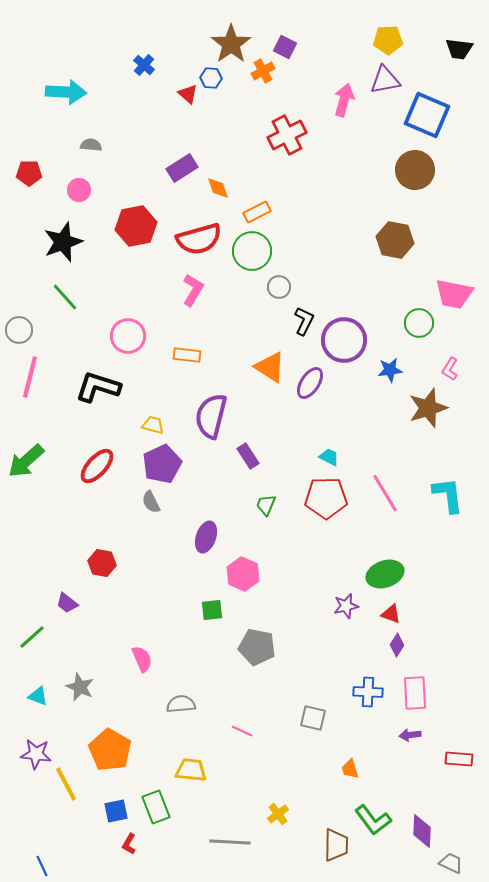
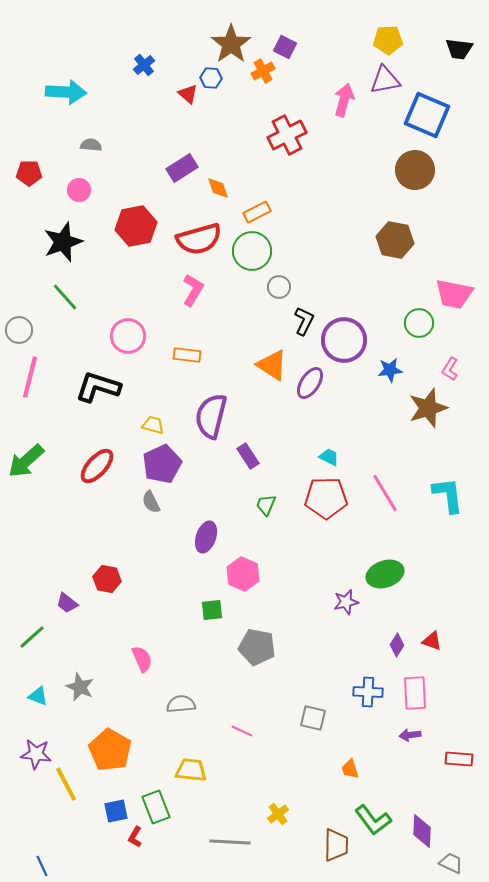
blue cross at (144, 65): rotated 10 degrees clockwise
orange triangle at (270, 367): moved 2 px right, 2 px up
red hexagon at (102, 563): moved 5 px right, 16 px down
purple star at (346, 606): moved 4 px up
red triangle at (391, 614): moved 41 px right, 27 px down
red L-shape at (129, 844): moved 6 px right, 7 px up
